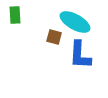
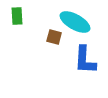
green rectangle: moved 2 px right, 1 px down
blue L-shape: moved 5 px right, 5 px down
